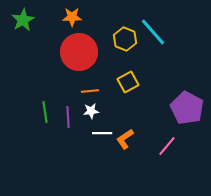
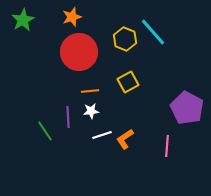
orange star: rotated 18 degrees counterclockwise
green line: moved 19 px down; rotated 25 degrees counterclockwise
white line: moved 2 px down; rotated 18 degrees counterclockwise
pink line: rotated 35 degrees counterclockwise
